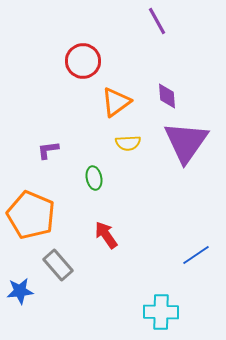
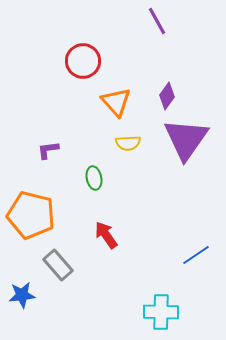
purple diamond: rotated 40 degrees clockwise
orange triangle: rotated 36 degrees counterclockwise
purple triangle: moved 3 px up
orange pentagon: rotated 9 degrees counterclockwise
blue star: moved 2 px right, 4 px down
